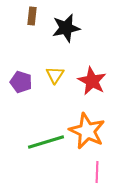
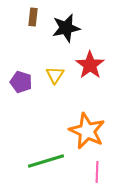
brown rectangle: moved 1 px right, 1 px down
red star: moved 2 px left, 16 px up; rotated 8 degrees clockwise
green line: moved 19 px down
